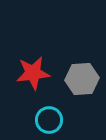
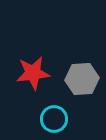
cyan circle: moved 5 px right, 1 px up
